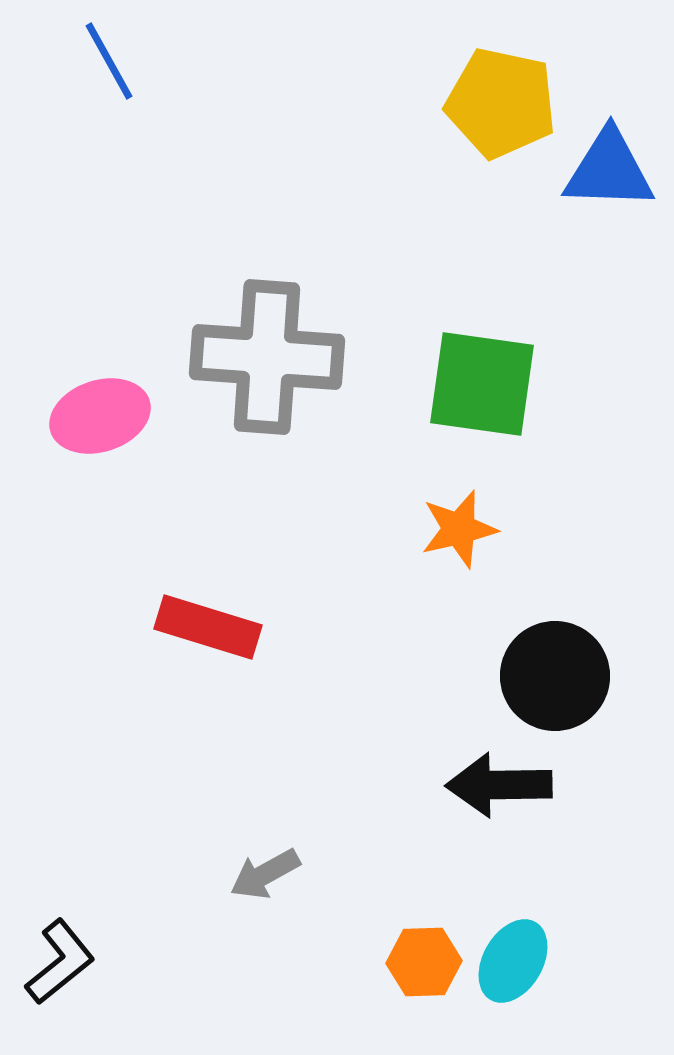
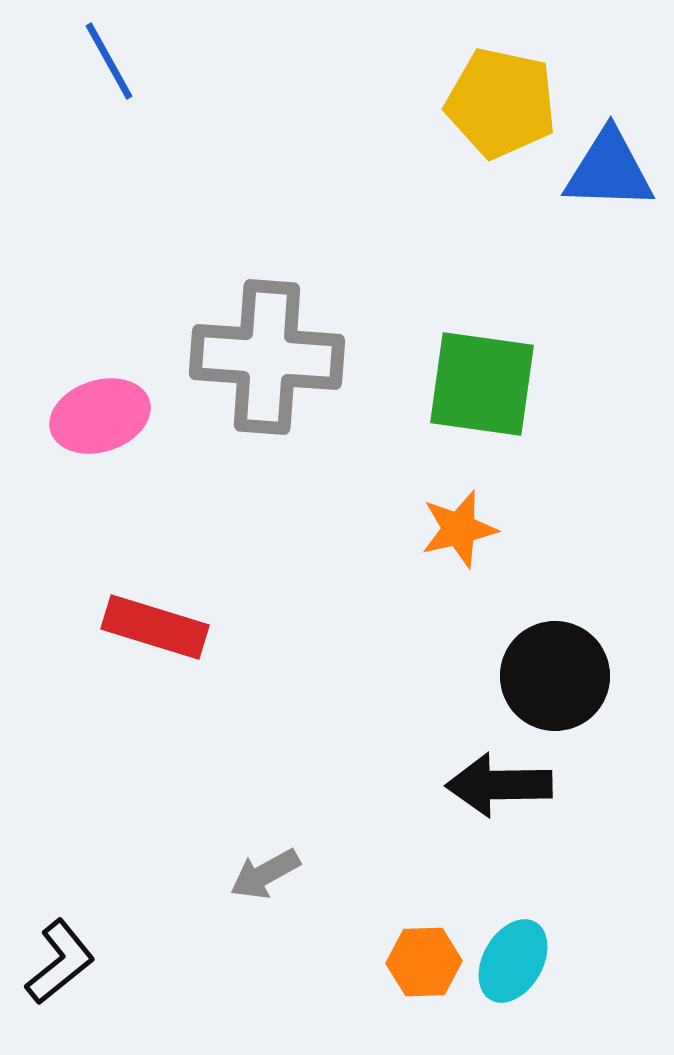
red rectangle: moved 53 px left
